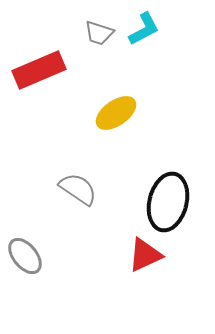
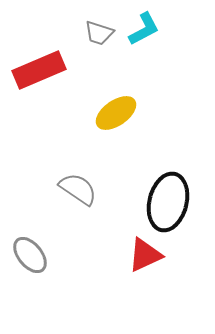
gray ellipse: moved 5 px right, 1 px up
